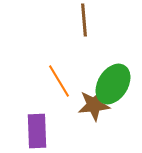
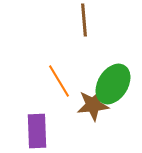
brown star: moved 1 px left
